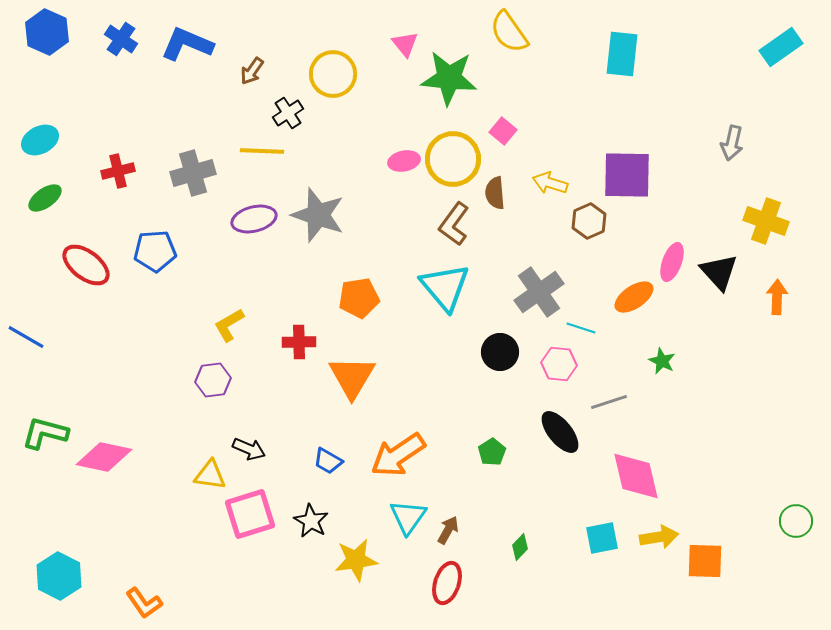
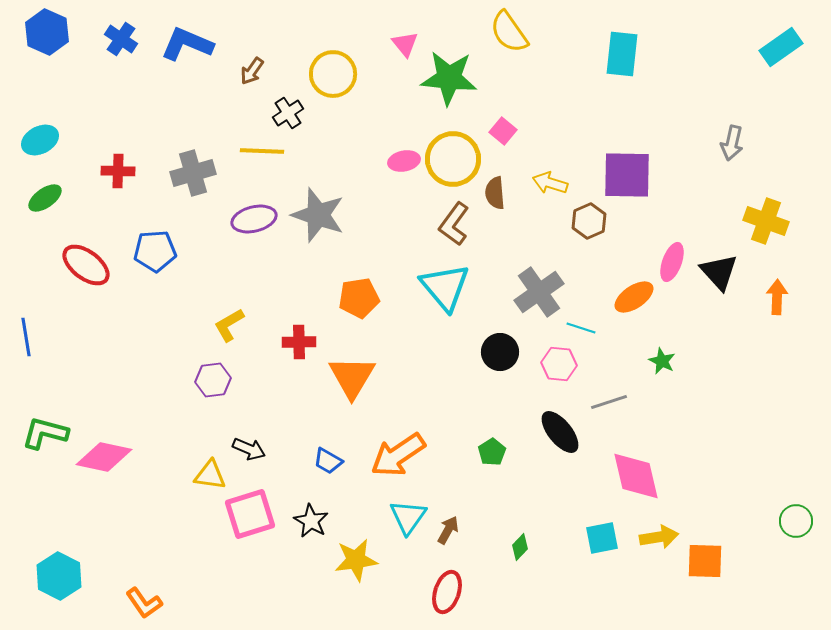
red cross at (118, 171): rotated 16 degrees clockwise
blue line at (26, 337): rotated 51 degrees clockwise
red ellipse at (447, 583): moved 9 px down
